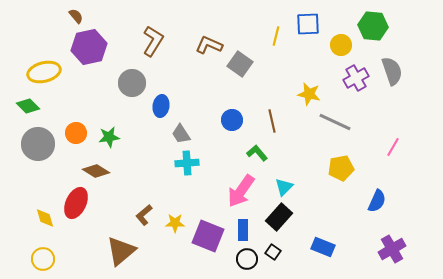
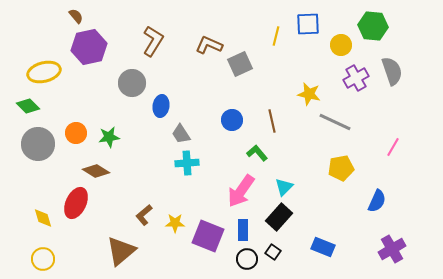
gray square at (240, 64): rotated 30 degrees clockwise
yellow diamond at (45, 218): moved 2 px left
